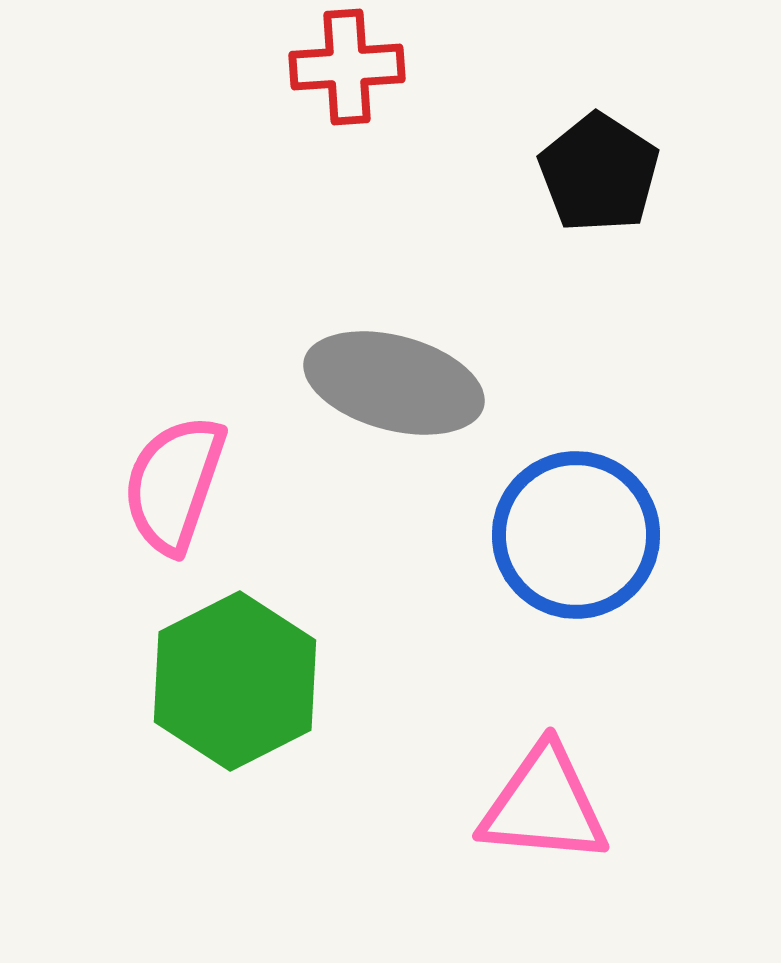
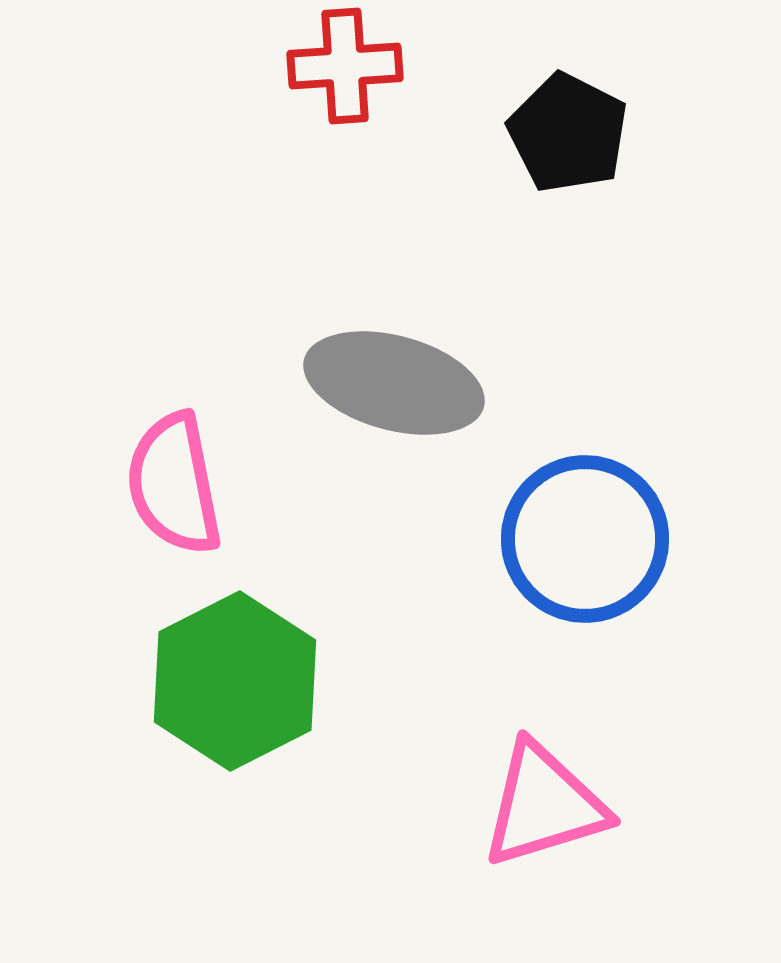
red cross: moved 2 px left, 1 px up
black pentagon: moved 31 px left, 40 px up; rotated 6 degrees counterclockwise
pink semicircle: rotated 30 degrees counterclockwise
blue circle: moved 9 px right, 4 px down
pink triangle: rotated 22 degrees counterclockwise
